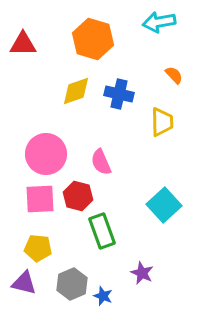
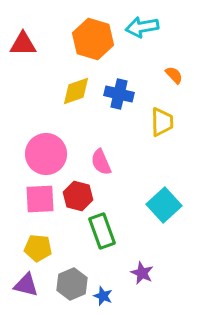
cyan arrow: moved 17 px left, 5 px down
purple triangle: moved 2 px right, 2 px down
